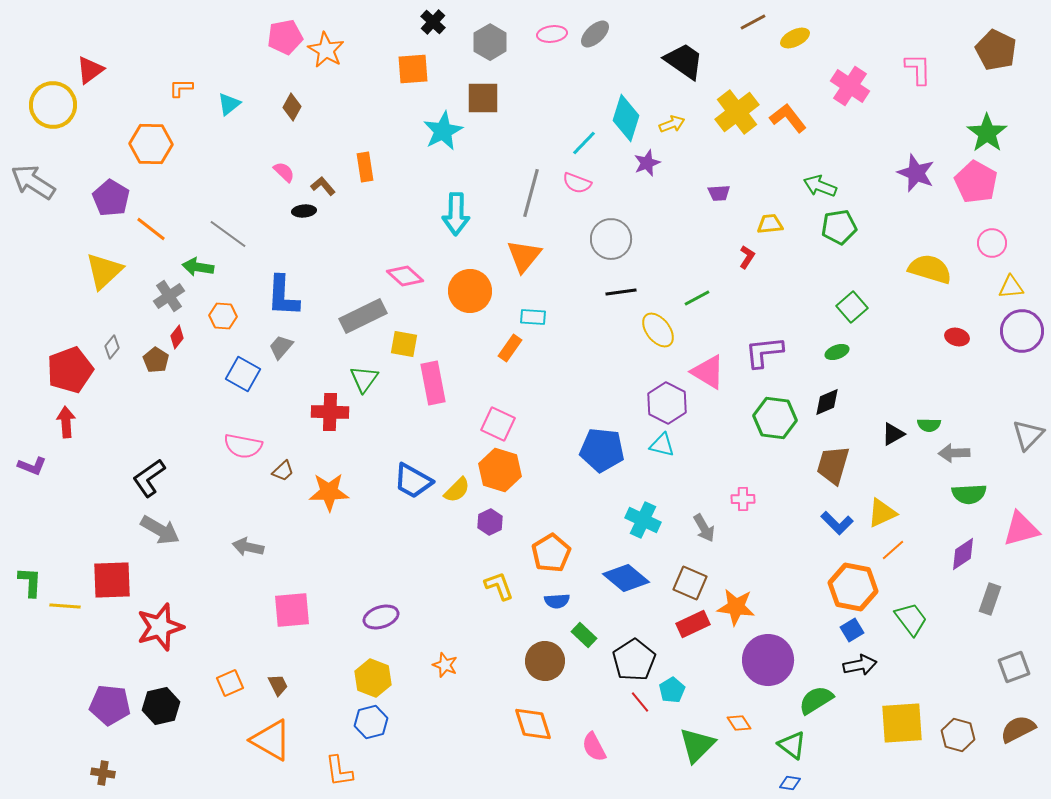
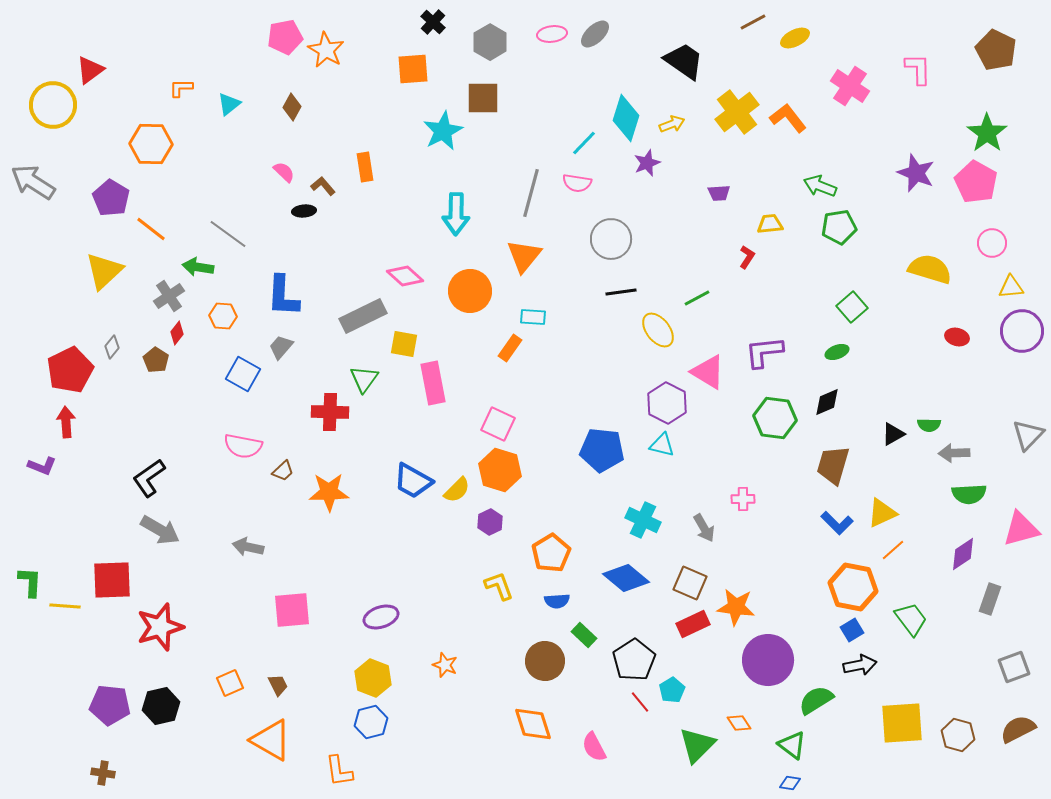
pink semicircle at (577, 183): rotated 12 degrees counterclockwise
red diamond at (177, 337): moved 4 px up
red pentagon at (70, 370): rotated 6 degrees counterclockwise
purple L-shape at (32, 466): moved 10 px right
